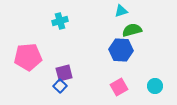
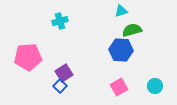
purple square: rotated 18 degrees counterclockwise
